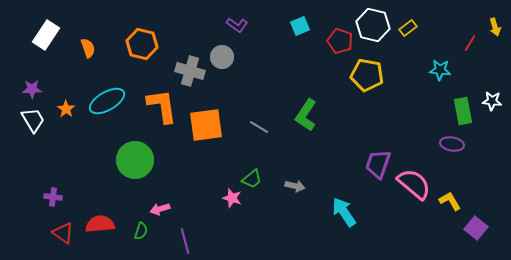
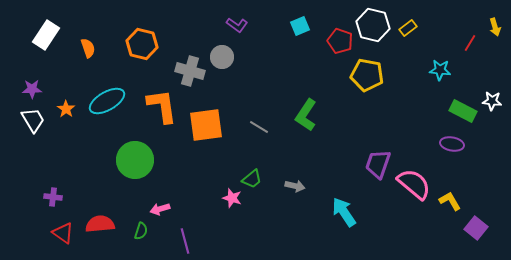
green rectangle: rotated 52 degrees counterclockwise
